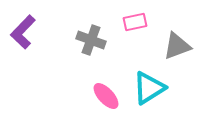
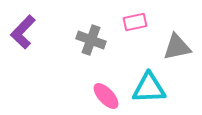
gray triangle: moved 1 px down; rotated 8 degrees clockwise
cyan triangle: rotated 30 degrees clockwise
